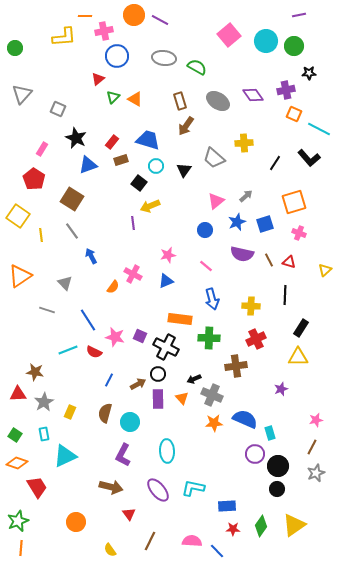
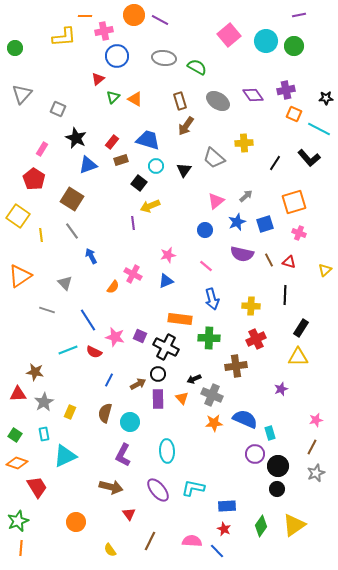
black star at (309, 73): moved 17 px right, 25 px down
red star at (233, 529): moved 9 px left; rotated 24 degrees clockwise
